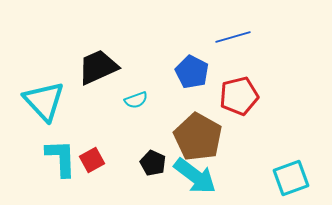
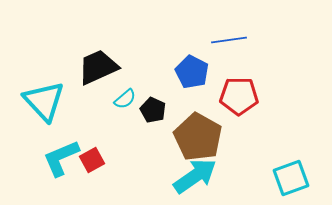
blue line: moved 4 px left, 3 px down; rotated 8 degrees clockwise
red pentagon: rotated 15 degrees clockwise
cyan semicircle: moved 11 px left, 1 px up; rotated 20 degrees counterclockwise
cyan L-shape: rotated 111 degrees counterclockwise
black pentagon: moved 53 px up
cyan arrow: rotated 72 degrees counterclockwise
